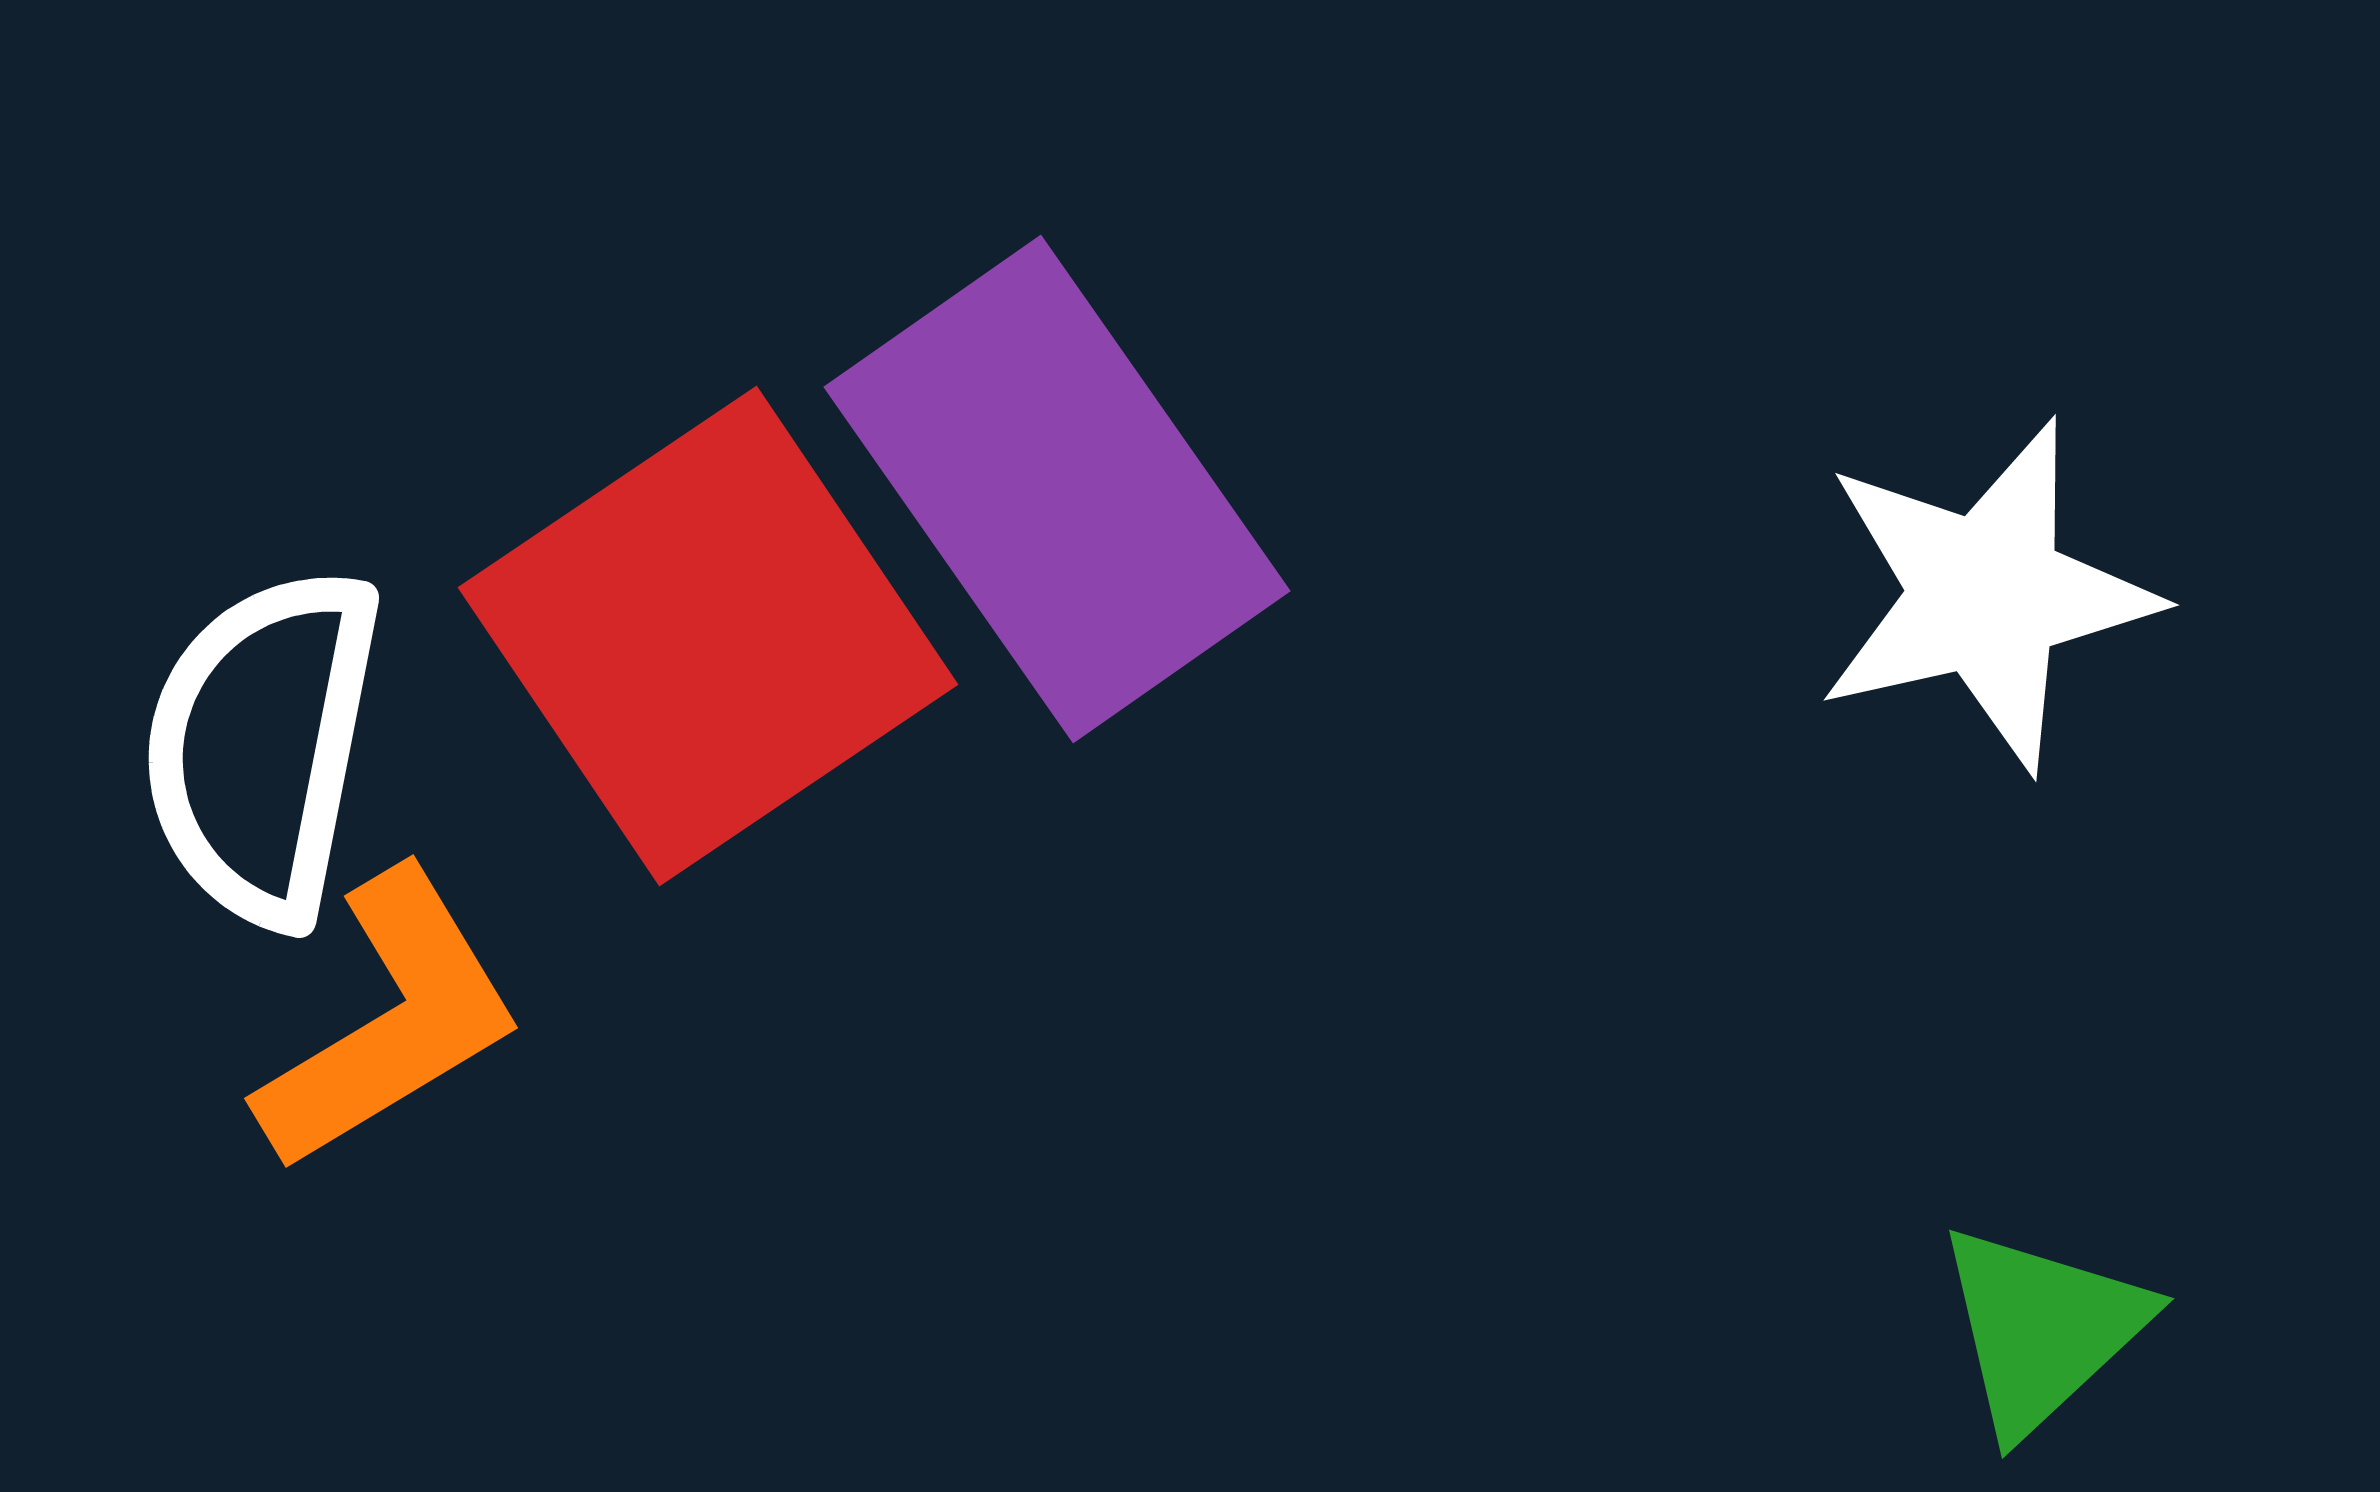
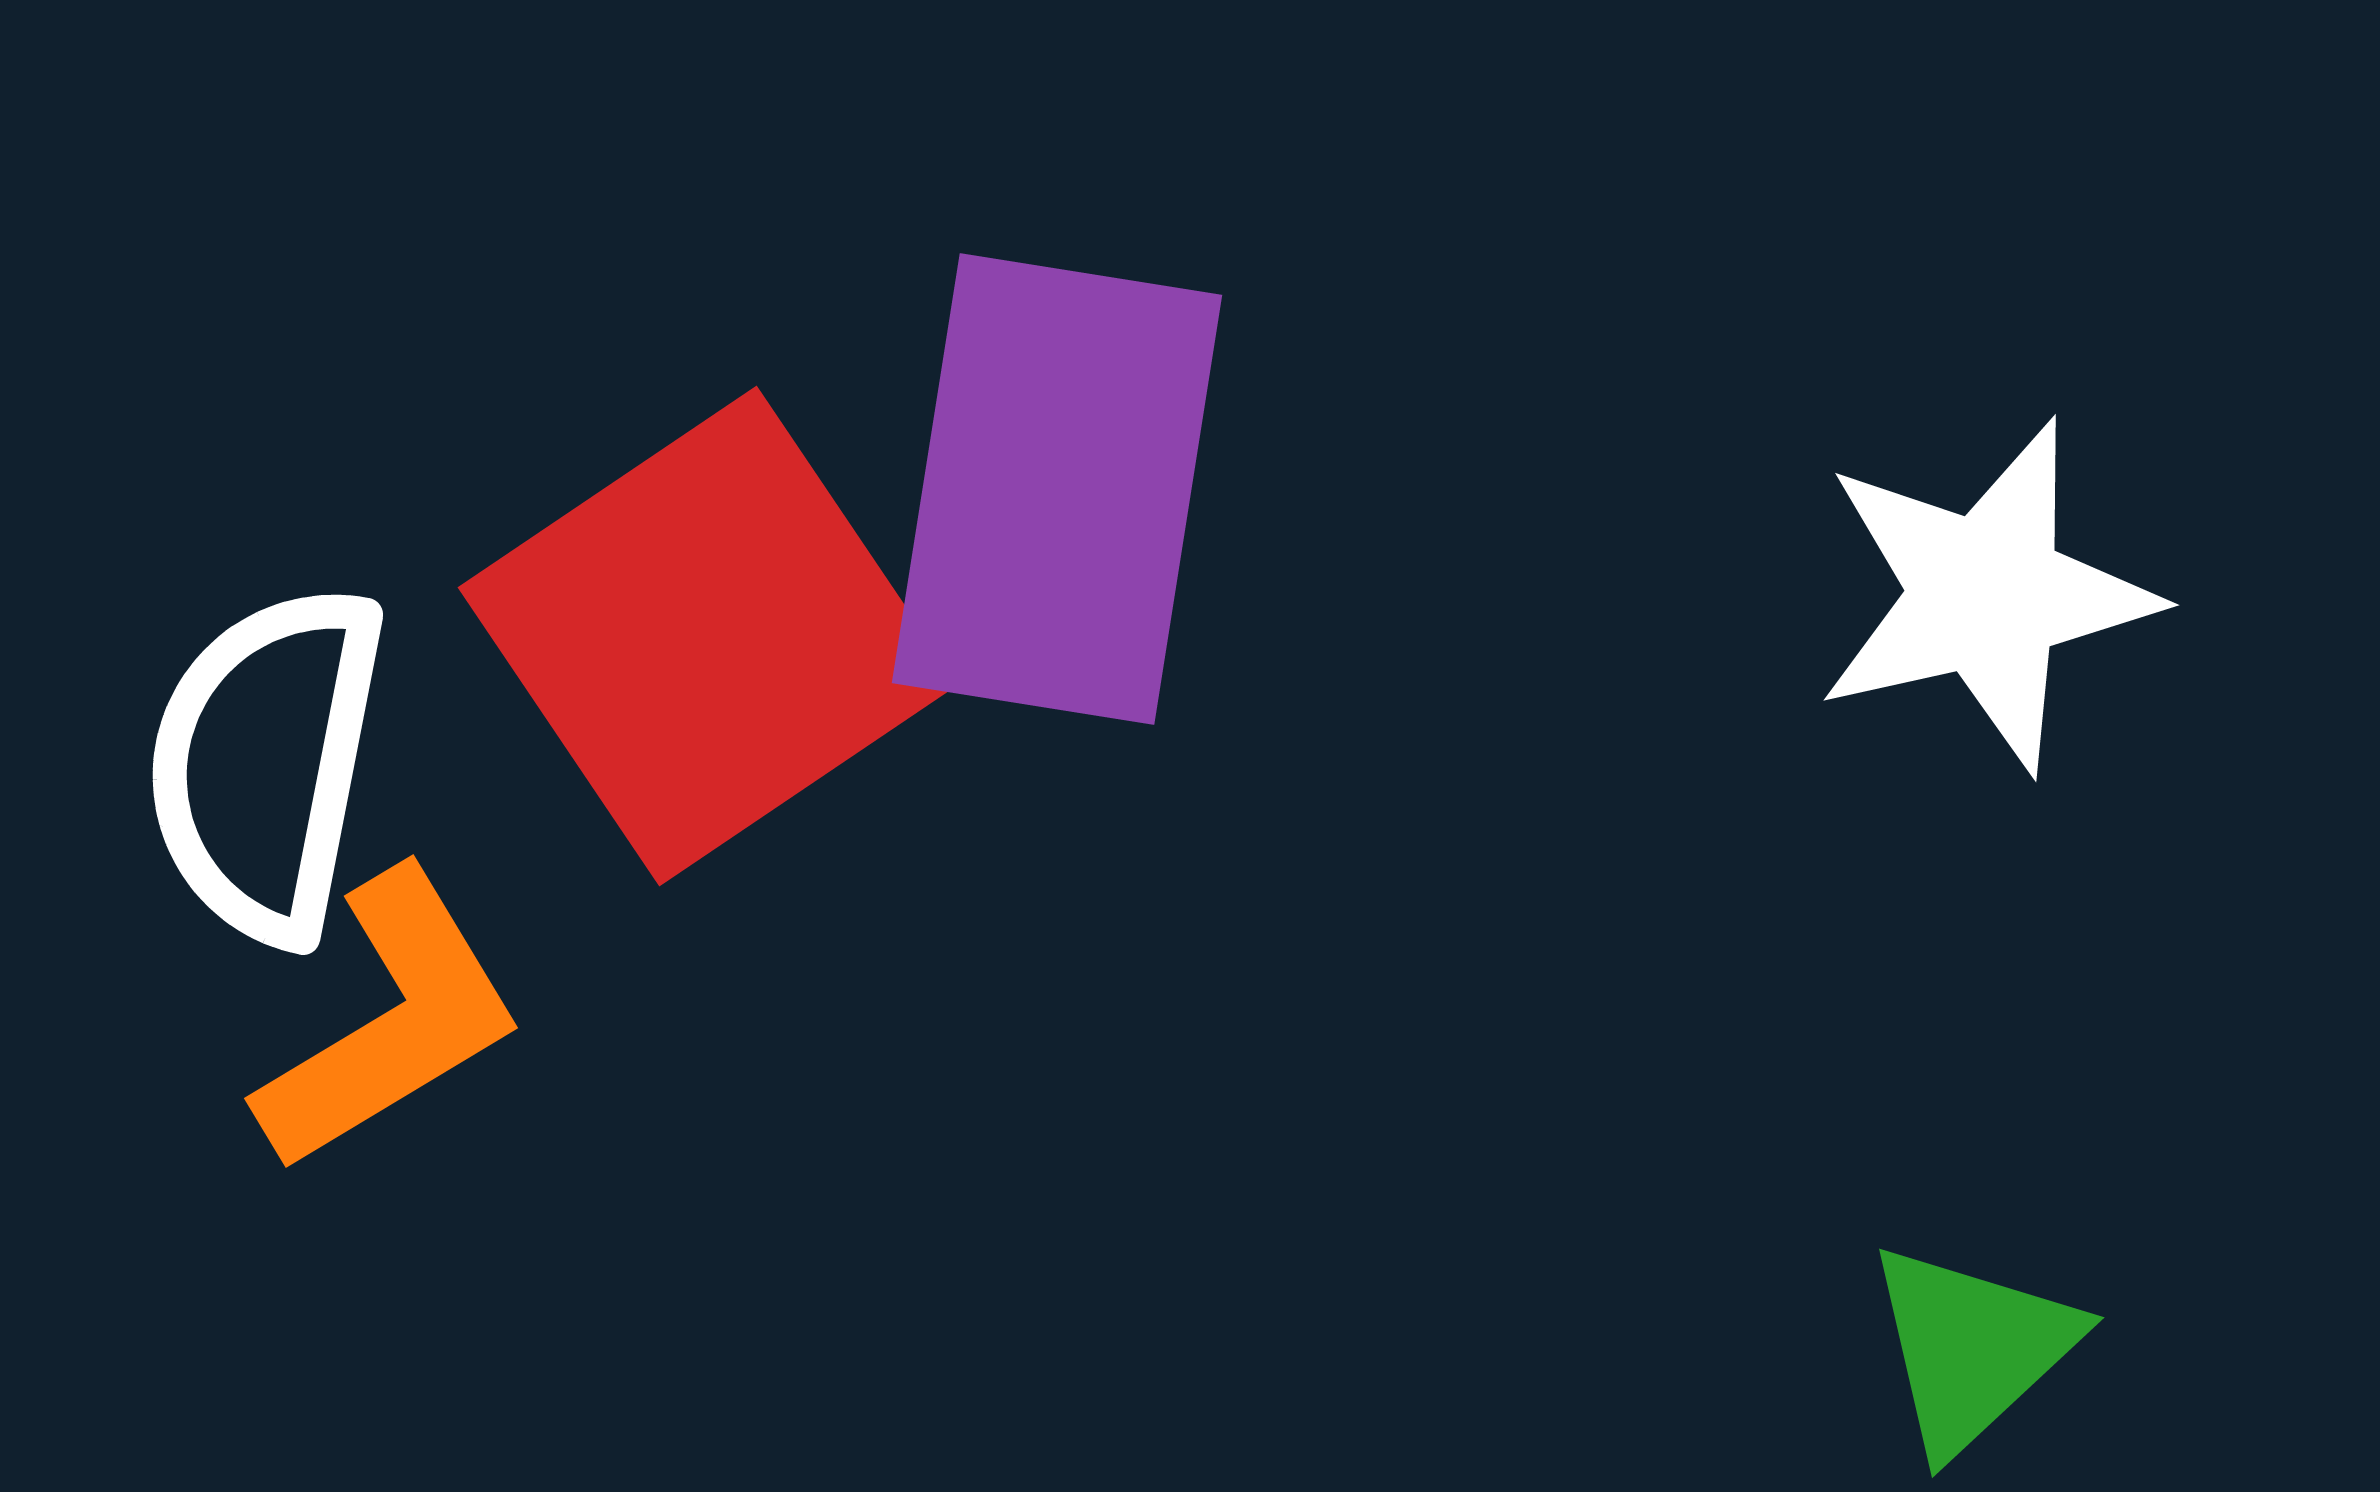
purple rectangle: rotated 44 degrees clockwise
white semicircle: moved 4 px right, 17 px down
green triangle: moved 70 px left, 19 px down
